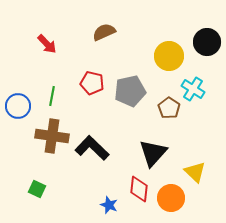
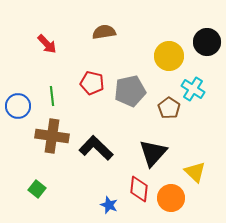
brown semicircle: rotated 15 degrees clockwise
green line: rotated 18 degrees counterclockwise
black L-shape: moved 4 px right
green square: rotated 12 degrees clockwise
